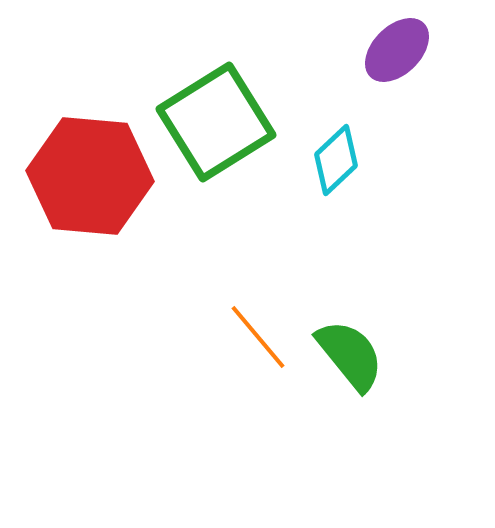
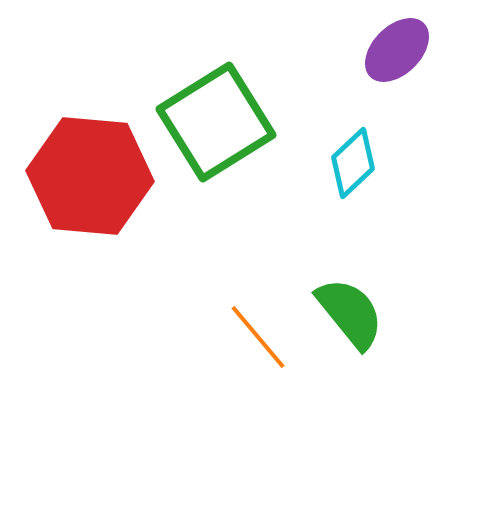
cyan diamond: moved 17 px right, 3 px down
green semicircle: moved 42 px up
